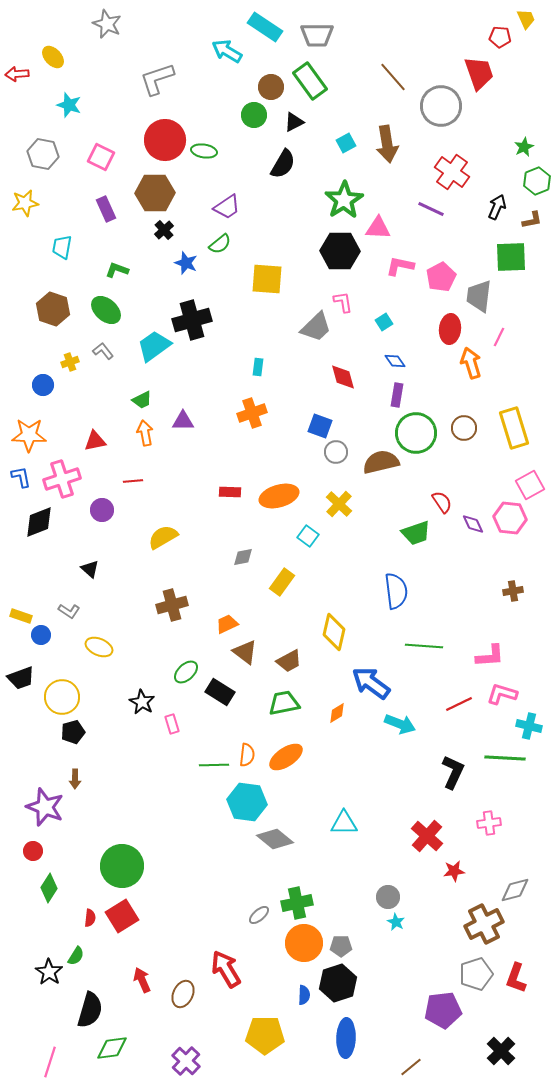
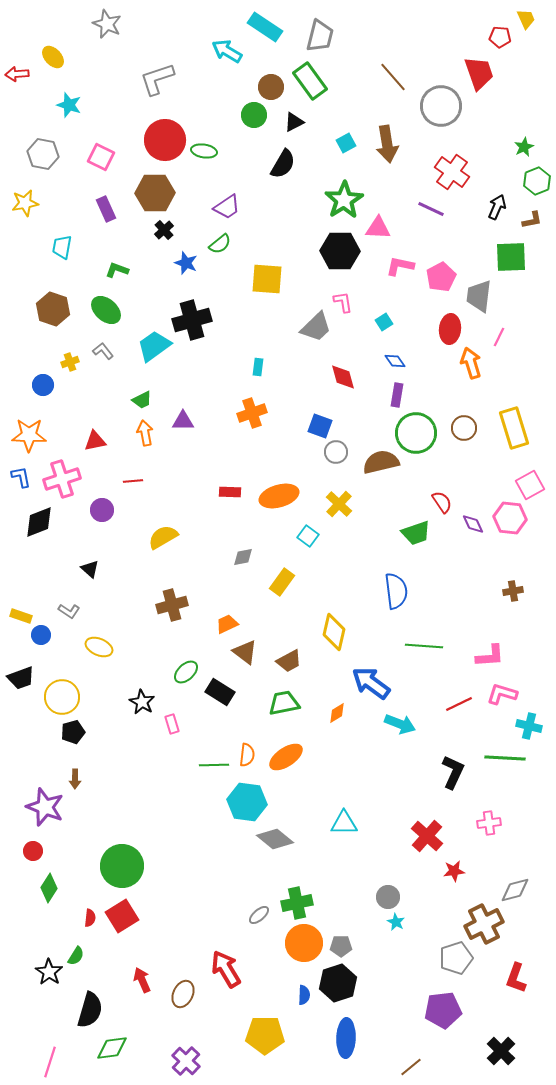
gray trapezoid at (317, 35): moved 3 px right, 1 px down; rotated 76 degrees counterclockwise
gray pentagon at (476, 974): moved 20 px left, 16 px up
